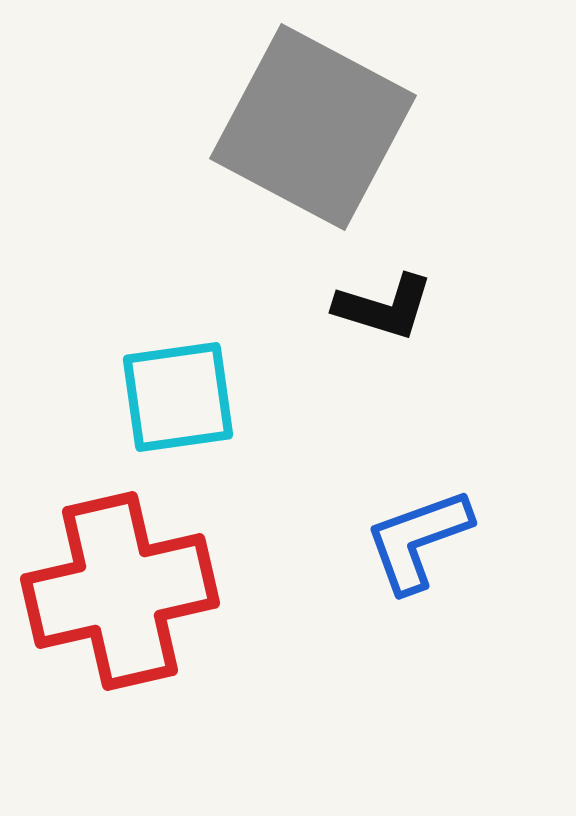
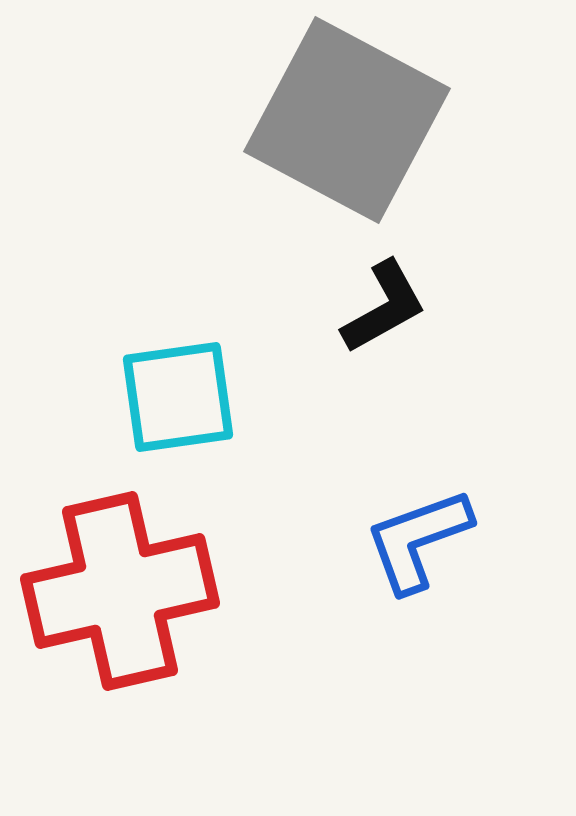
gray square: moved 34 px right, 7 px up
black L-shape: rotated 46 degrees counterclockwise
